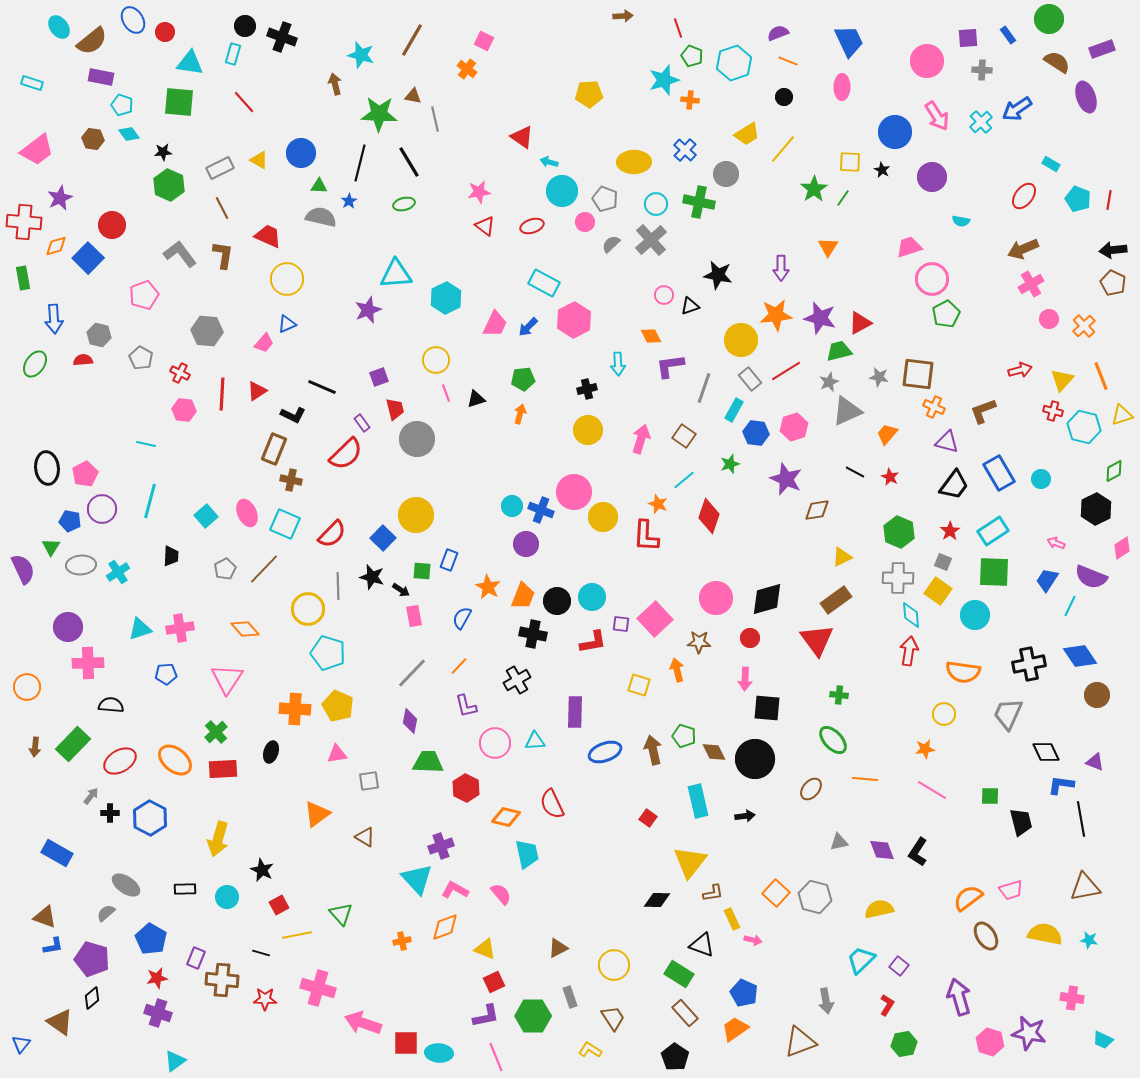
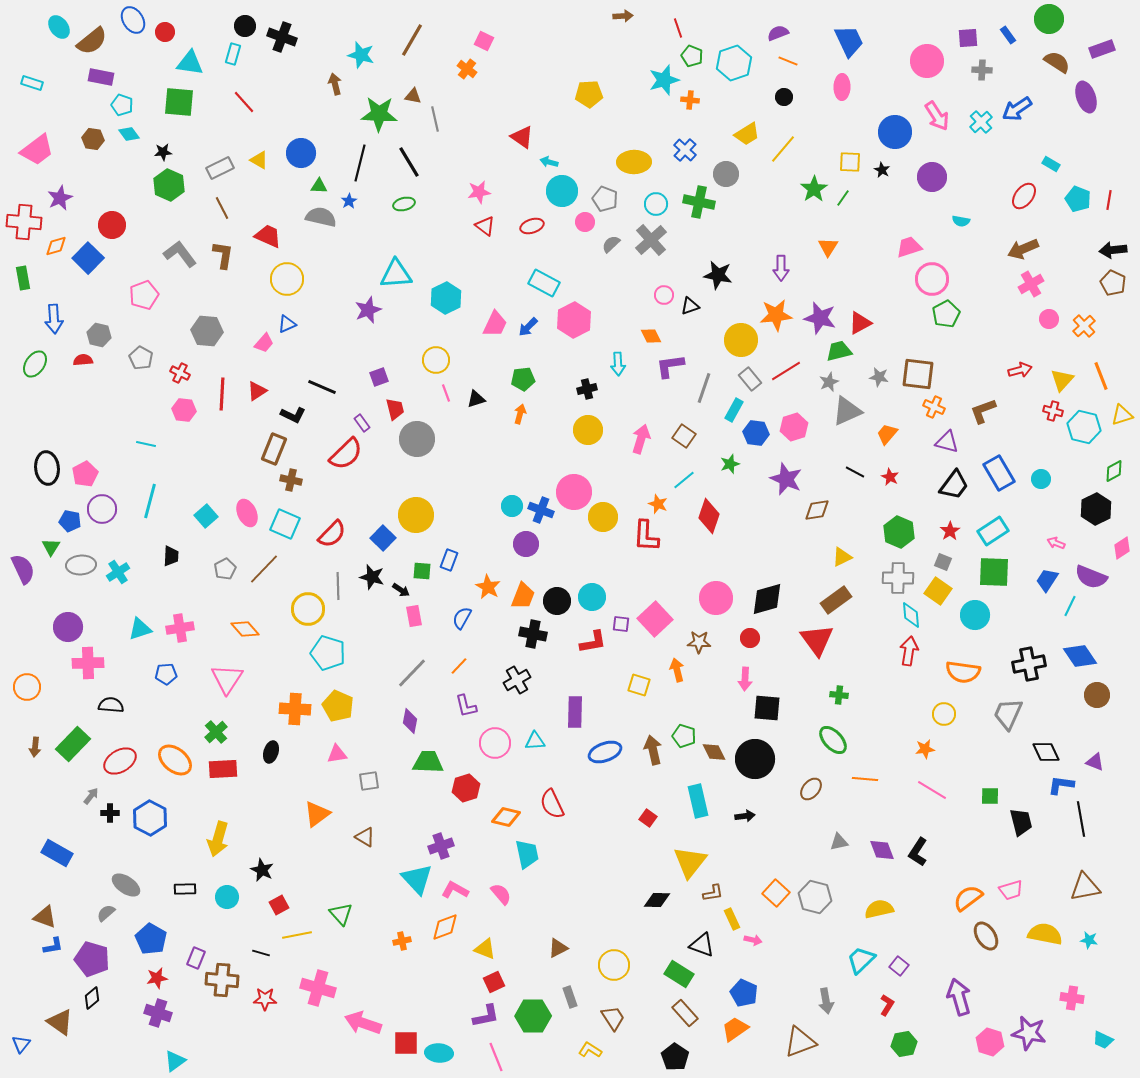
red hexagon at (466, 788): rotated 16 degrees clockwise
